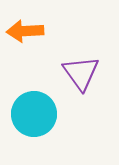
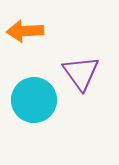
cyan circle: moved 14 px up
